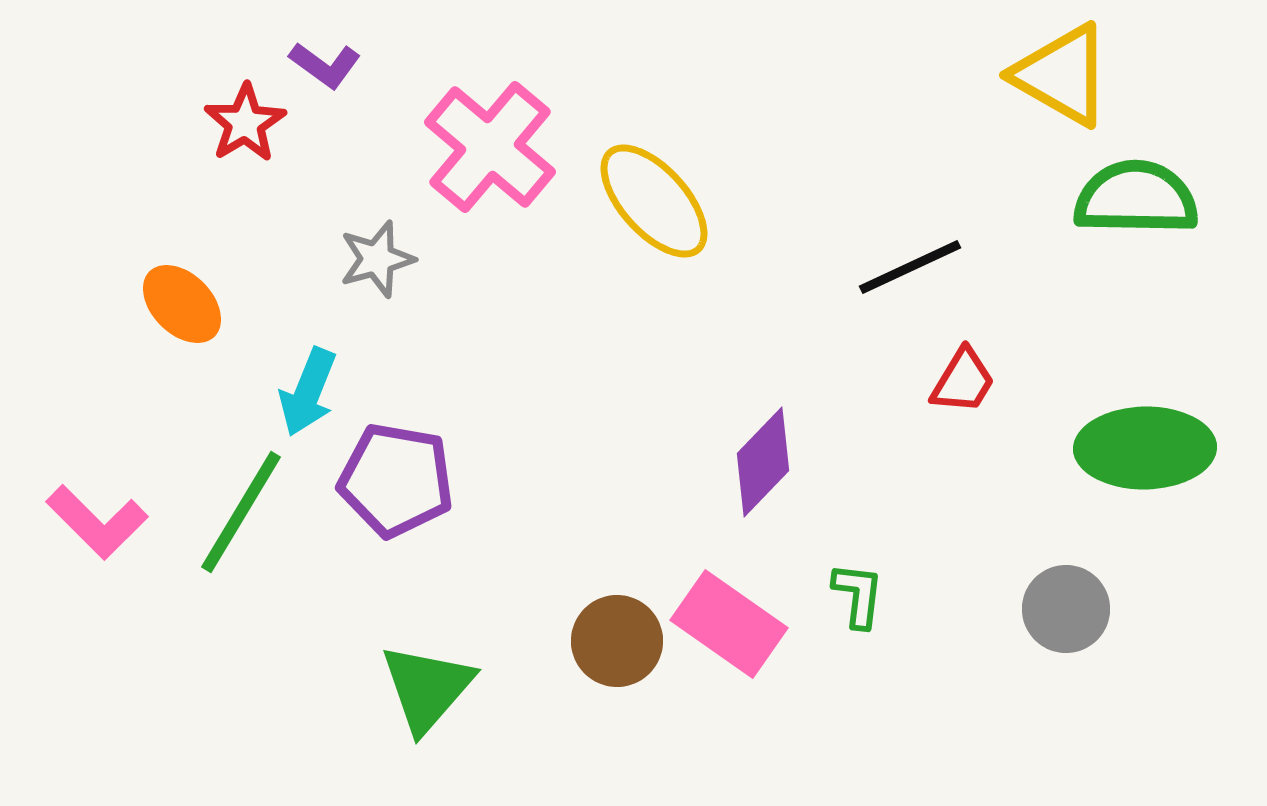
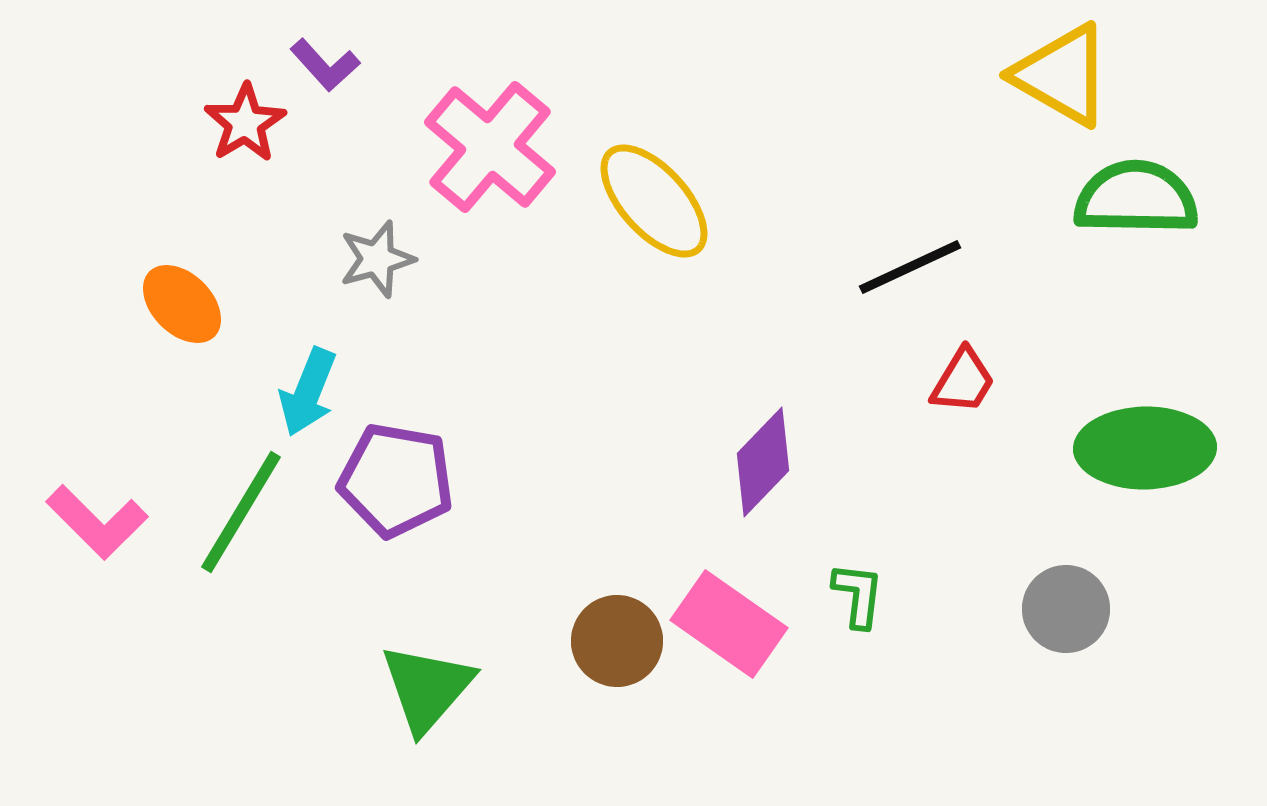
purple L-shape: rotated 12 degrees clockwise
